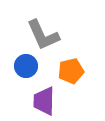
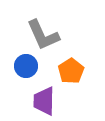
orange pentagon: rotated 20 degrees counterclockwise
